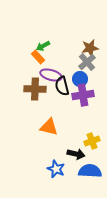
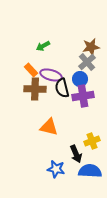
brown star: moved 1 px right, 1 px up
orange rectangle: moved 7 px left, 13 px down
black semicircle: moved 2 px down
purple cross: moved 1 px down
black arrow: rotated 54 degrees clockwise
blue star: rotated 12 degrees counterclockwise
